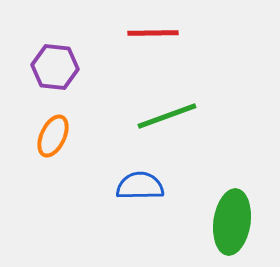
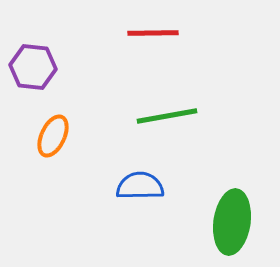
purple hexagon: moved 22 px left
green line: rotated 10 degrees clockwise
